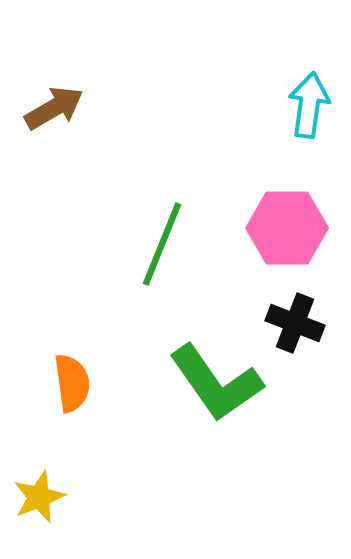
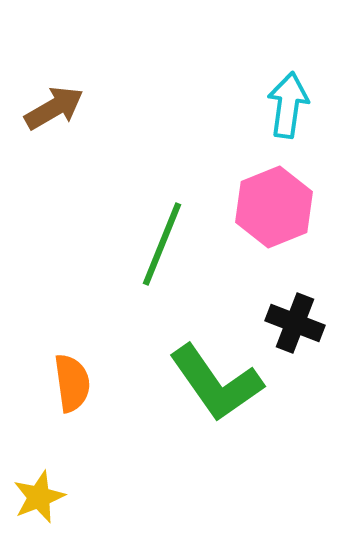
cyan arrow: moved 21 px left
pink hexagon: moved 13 px left, 21 px up; rotated 22 degrees counterclockwise
